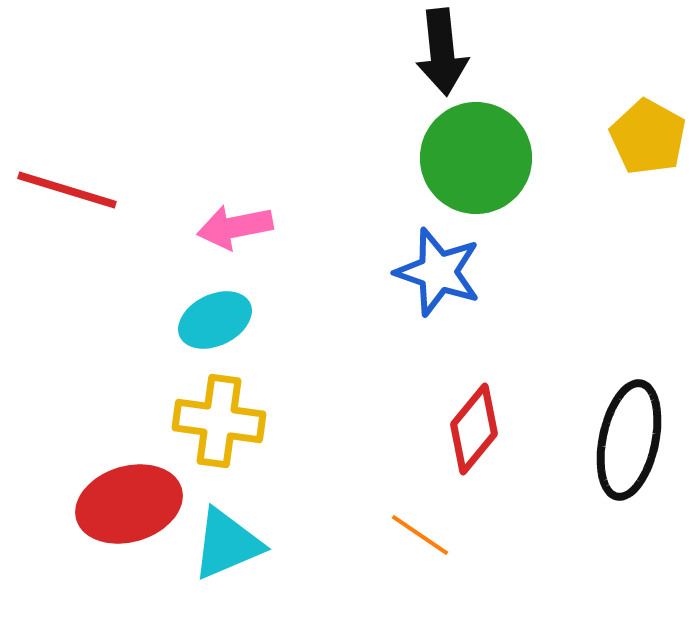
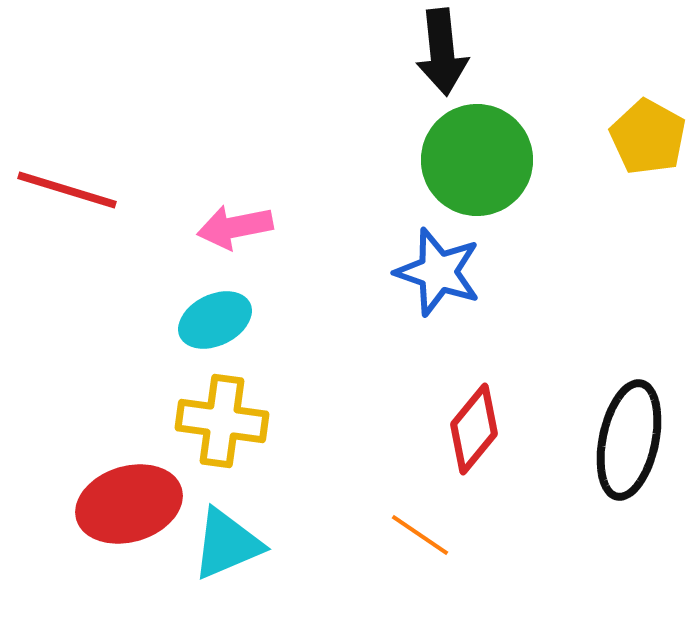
green circle: moved 1 px right, 2 px down
yellow cross: moved 3 px right
